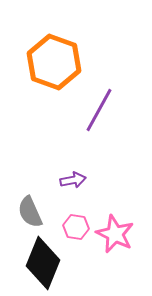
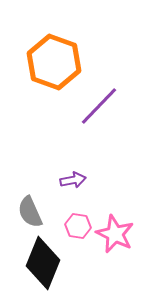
purple line: moved 4 px up; rotated 15 degrees clockwise
pink hexagon: moved 2 px right, 1 px up
